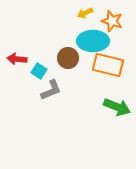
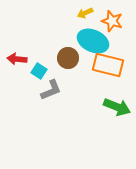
cyan ellipse: rotated 24 degrees clockwise
